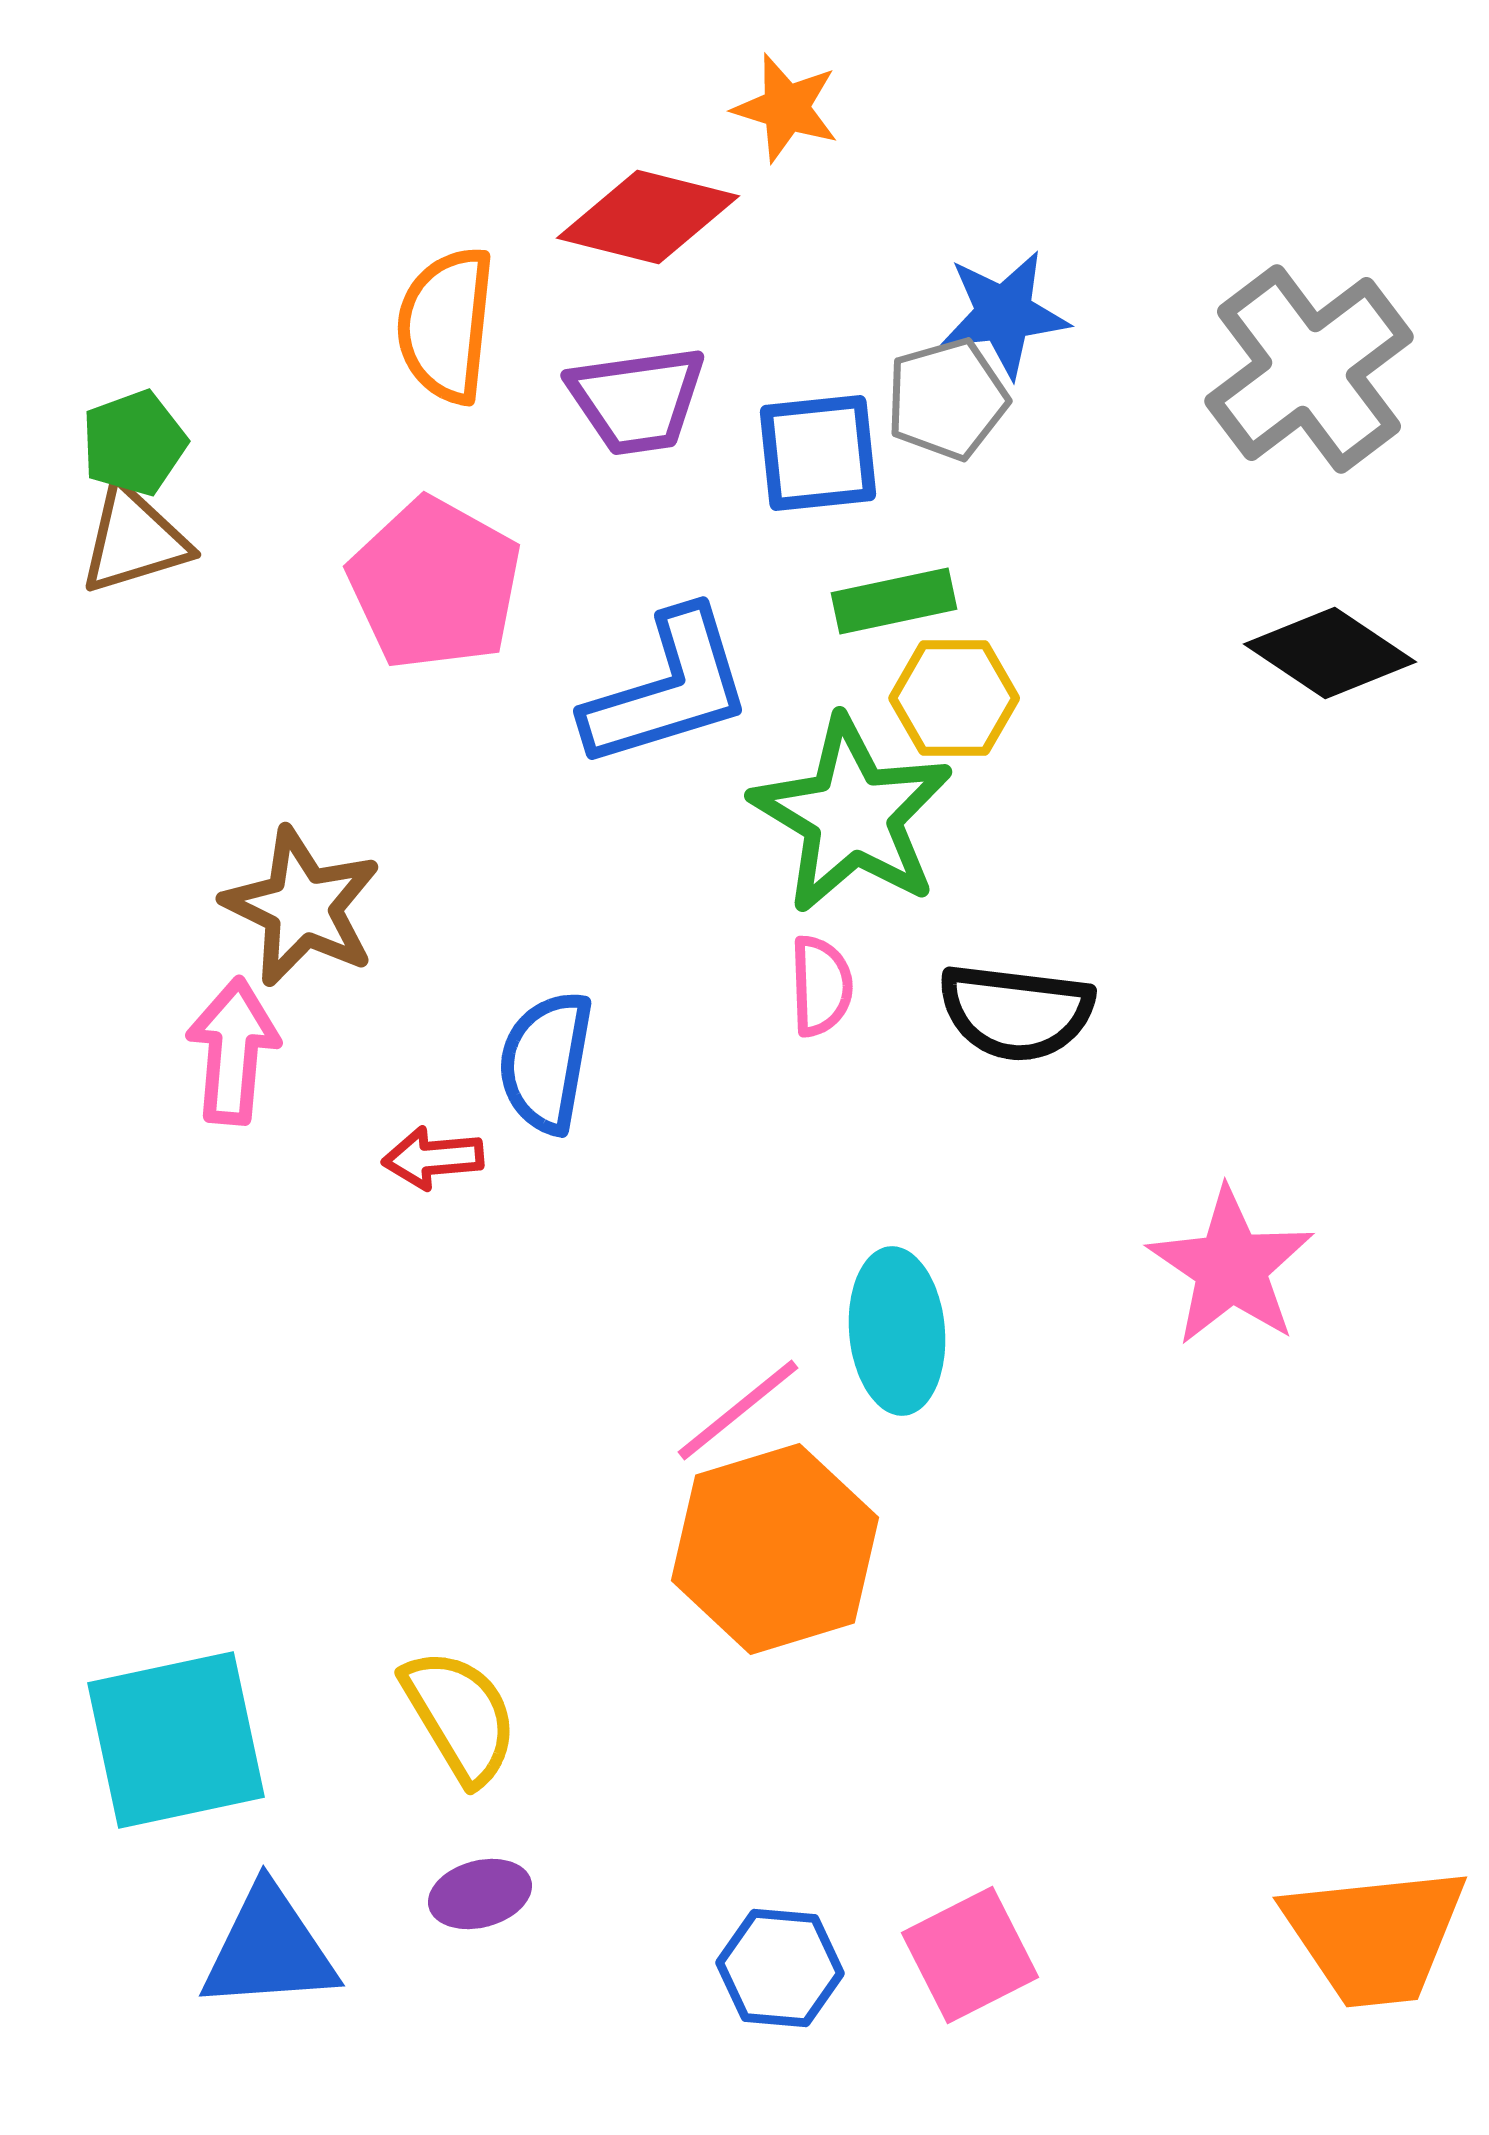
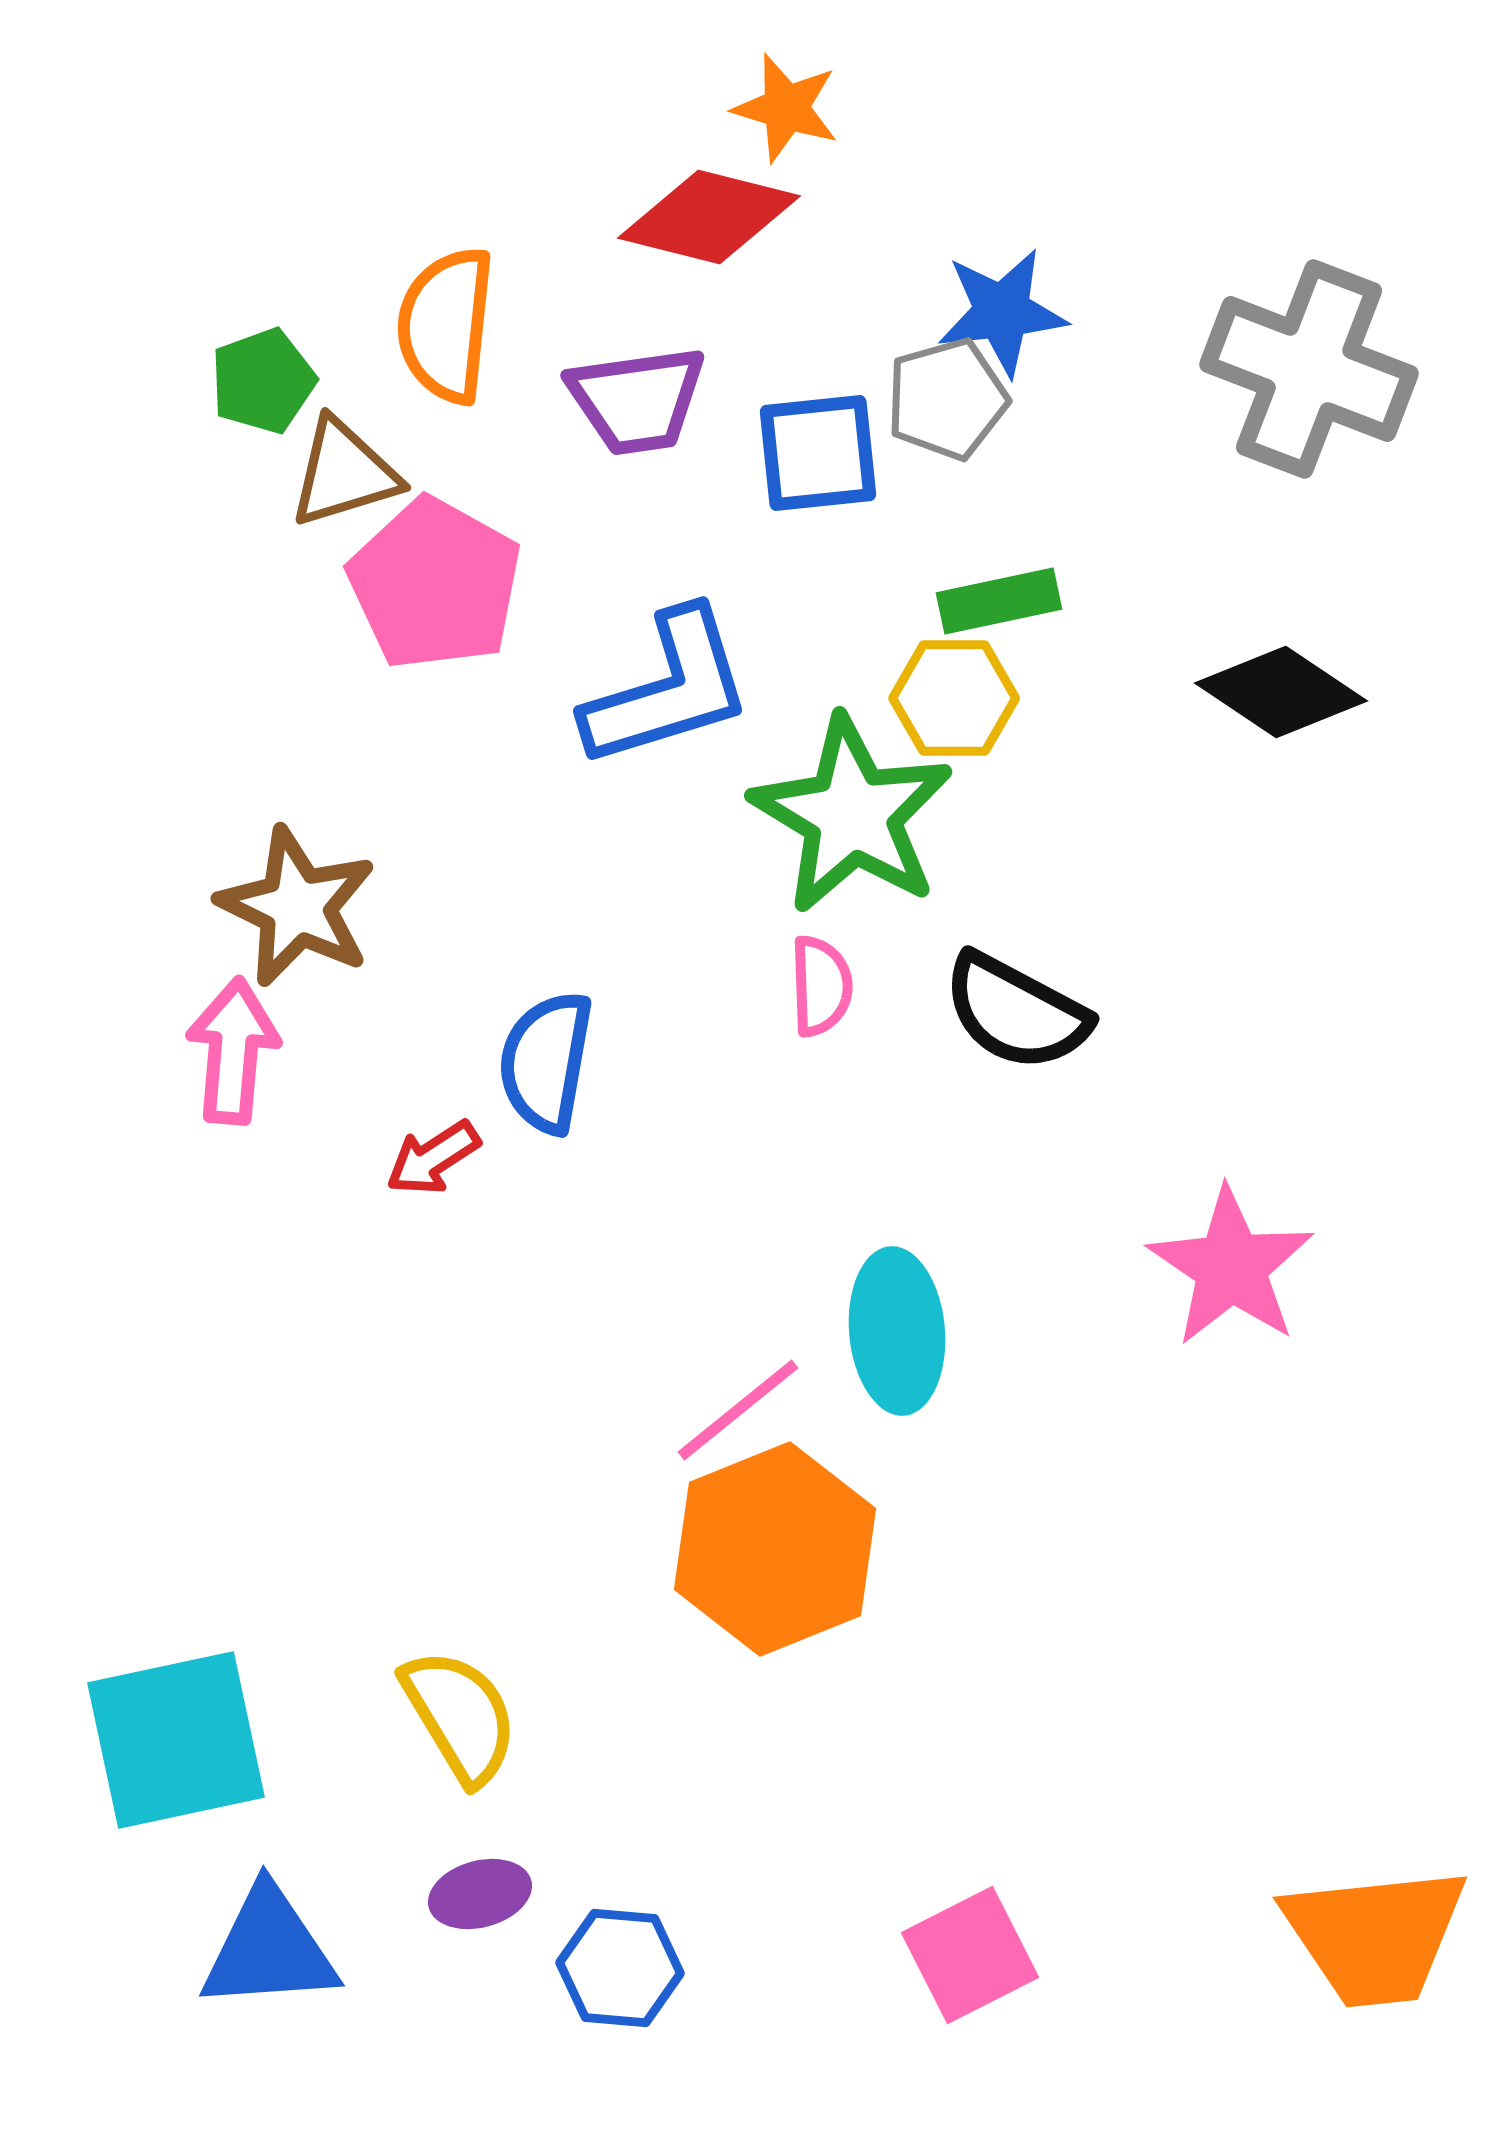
red diamond: moved 61 px right
blue star: moved 2 px left, 2 px up
gray cross: rotated 32 degrees counterclockwise
green pentagon: moved 129 px right, 62 px up
brown triangle: moved 210 px right, 67 px up
green rectangle: moved 105 px right
black diamond: moved 49 px left, 39 px down
brown star: moved 5 px left
black semicircle: rotated 21 degrees clockwise
red arrow: rotated 28 degrees counterclockwise
orange hexagon: rotated 5 degrees counterclockwise
blue hexagon: moved 160 px left
